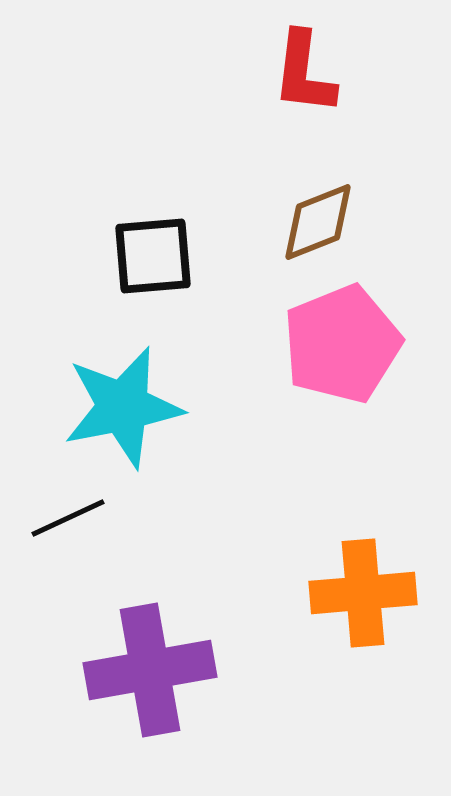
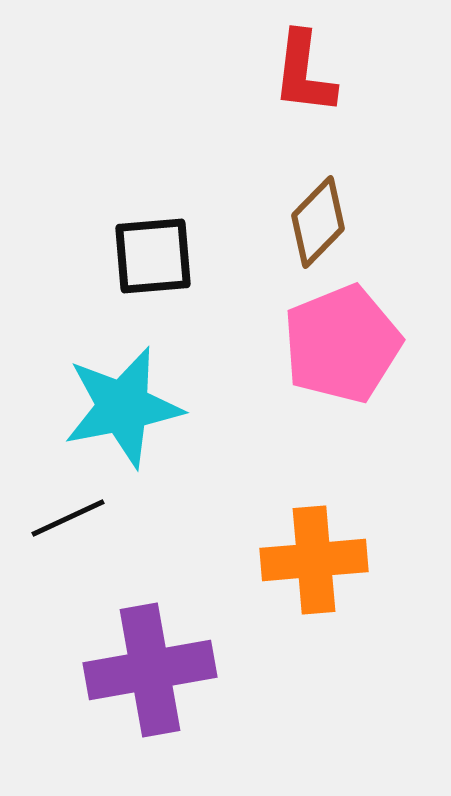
brown diamond: rotated 24 degrees counterclockwise
orange cross: moved 49 px left, 33 px up
